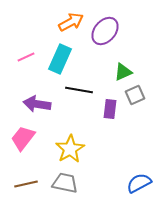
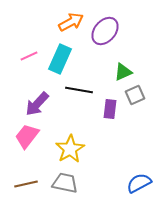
pink line: moved 3 px right, 1 px up
purple arrow: rotated 56 degrees counterclockwise
pink trapezoid: moved 4 px right, 2 px up
